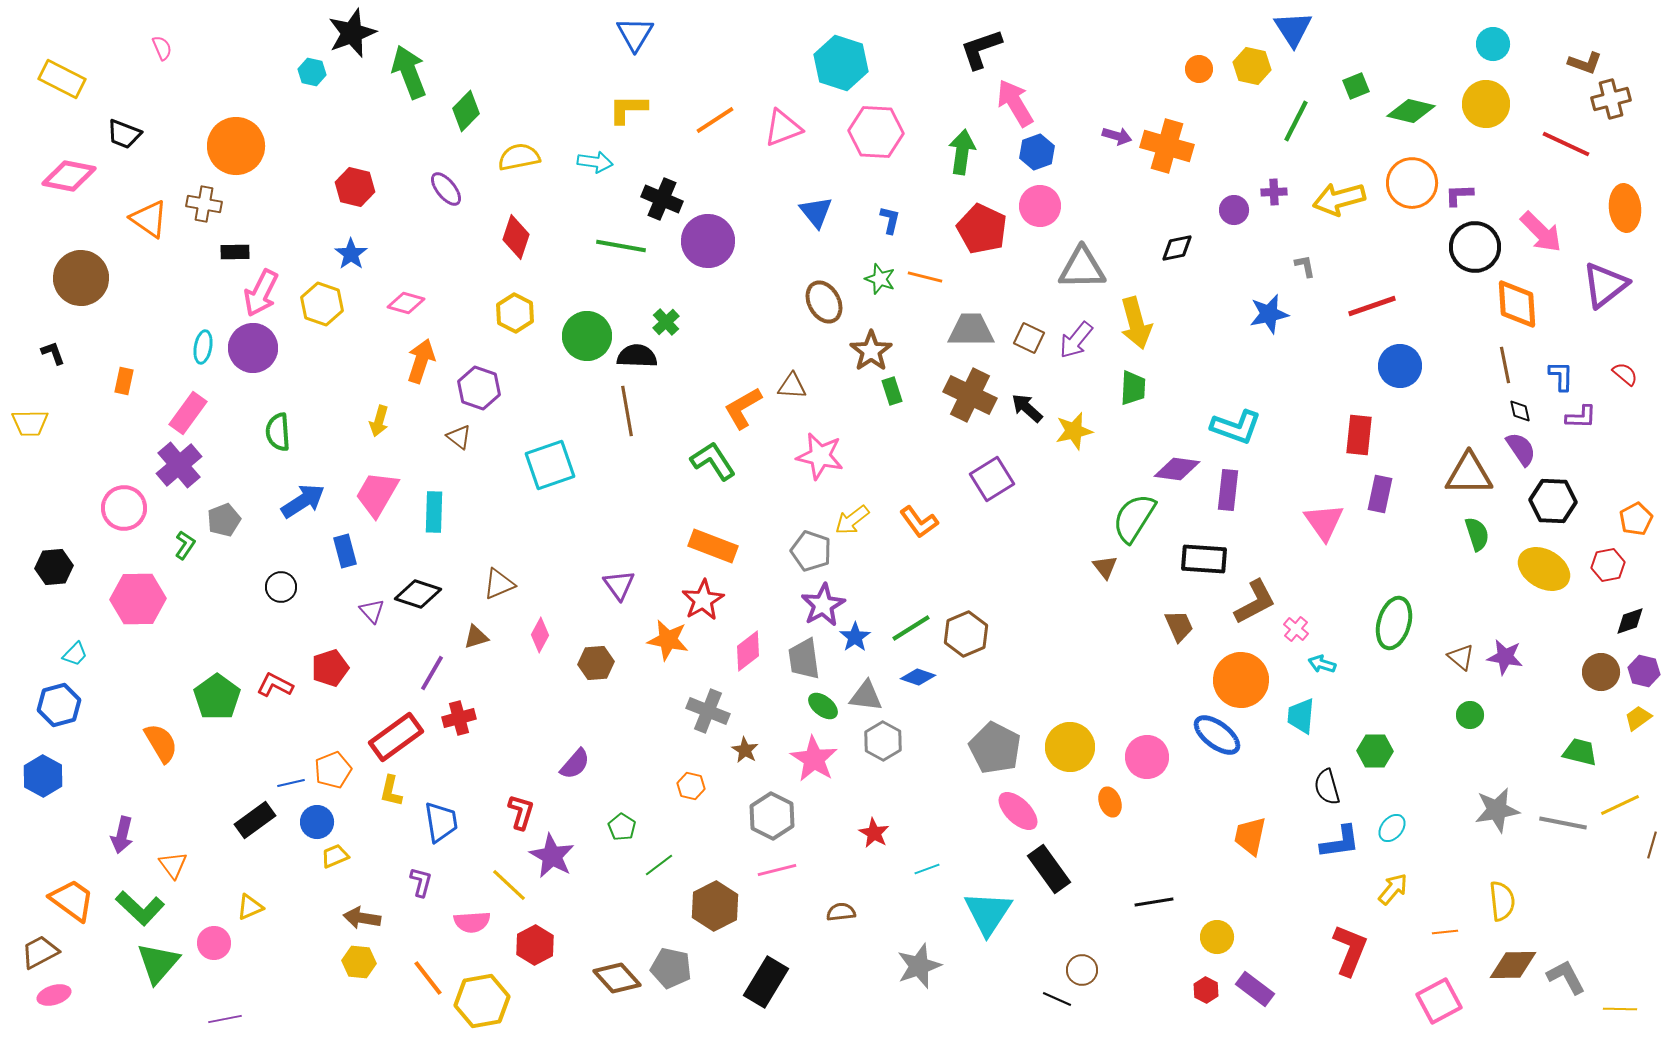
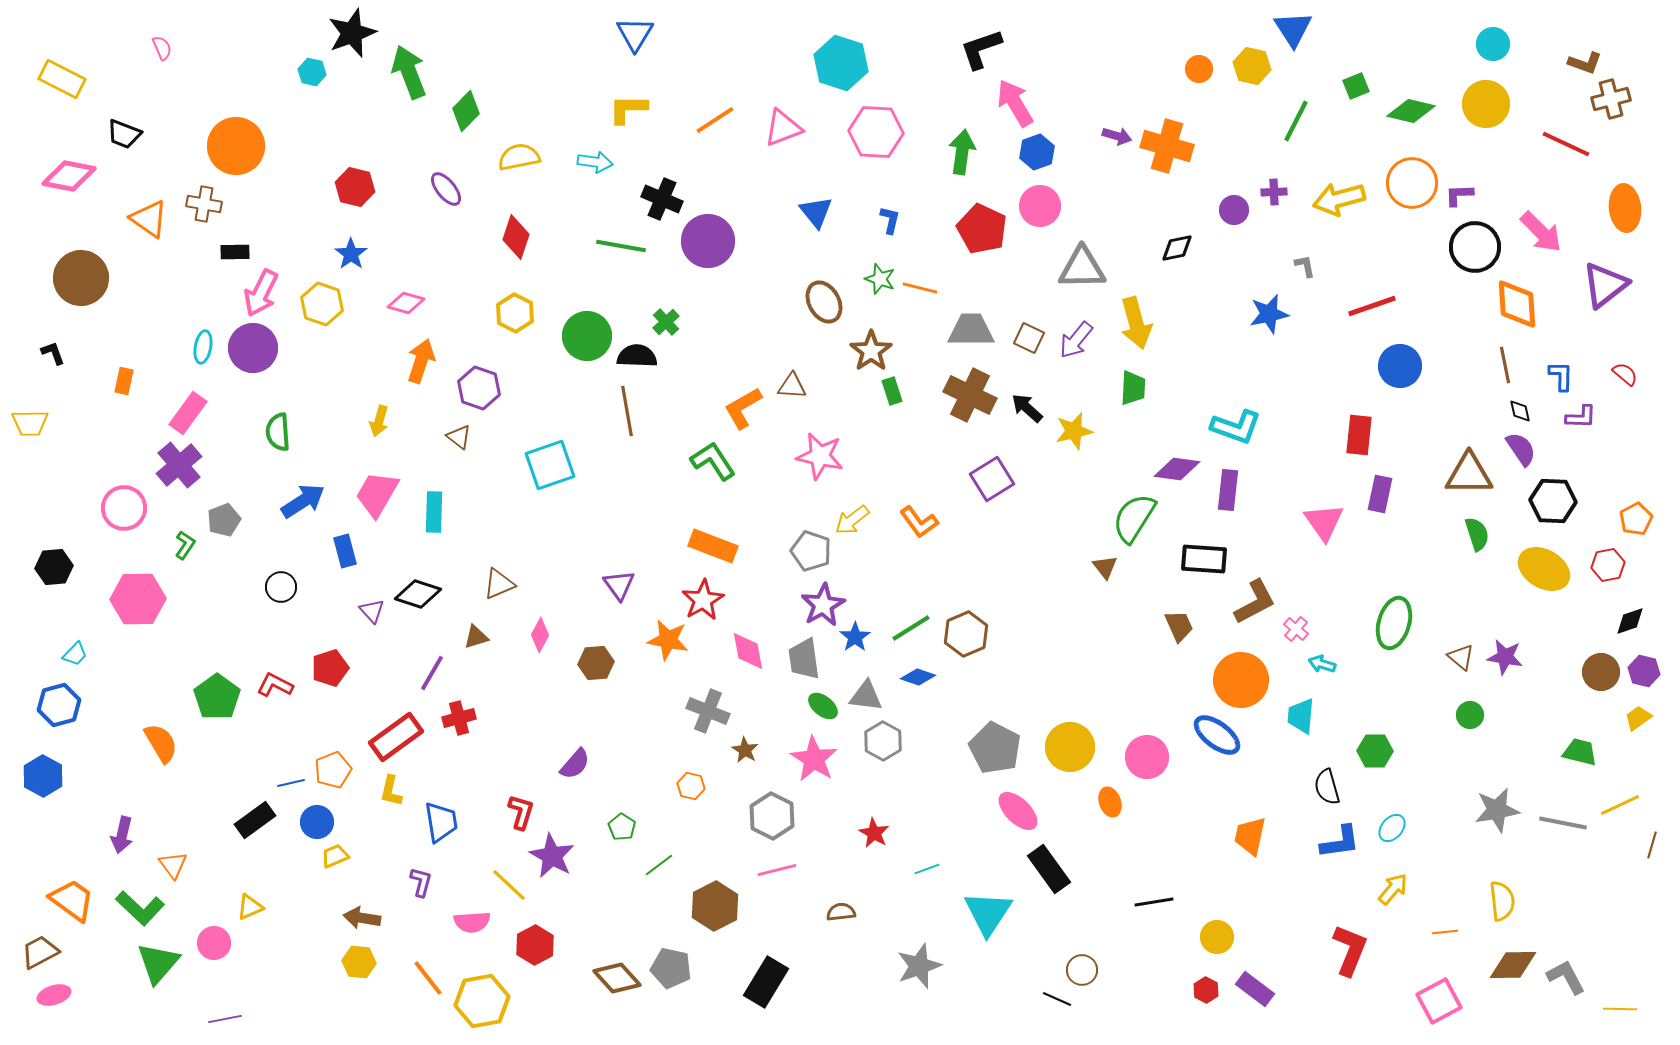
orange line at (925, 277): moved 5 px left, 11 px down
pink diamond at (748, 651): rotated 63 degrees counterclockwise
